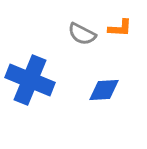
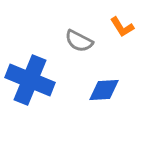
orange L-shape: moved 2 px right, 1 px up; rotated 55 degrees clockwise
gray semicircle: moved 3 px left, 7 px down
